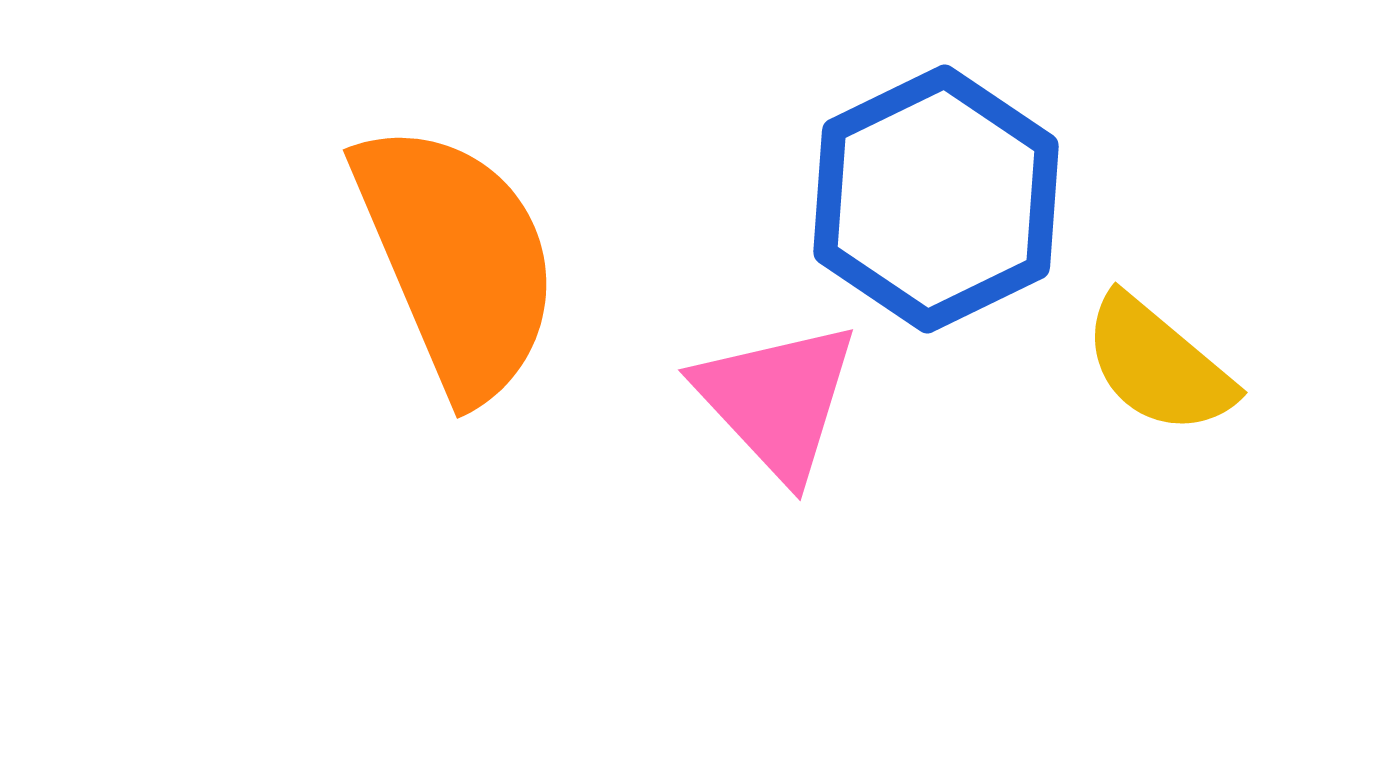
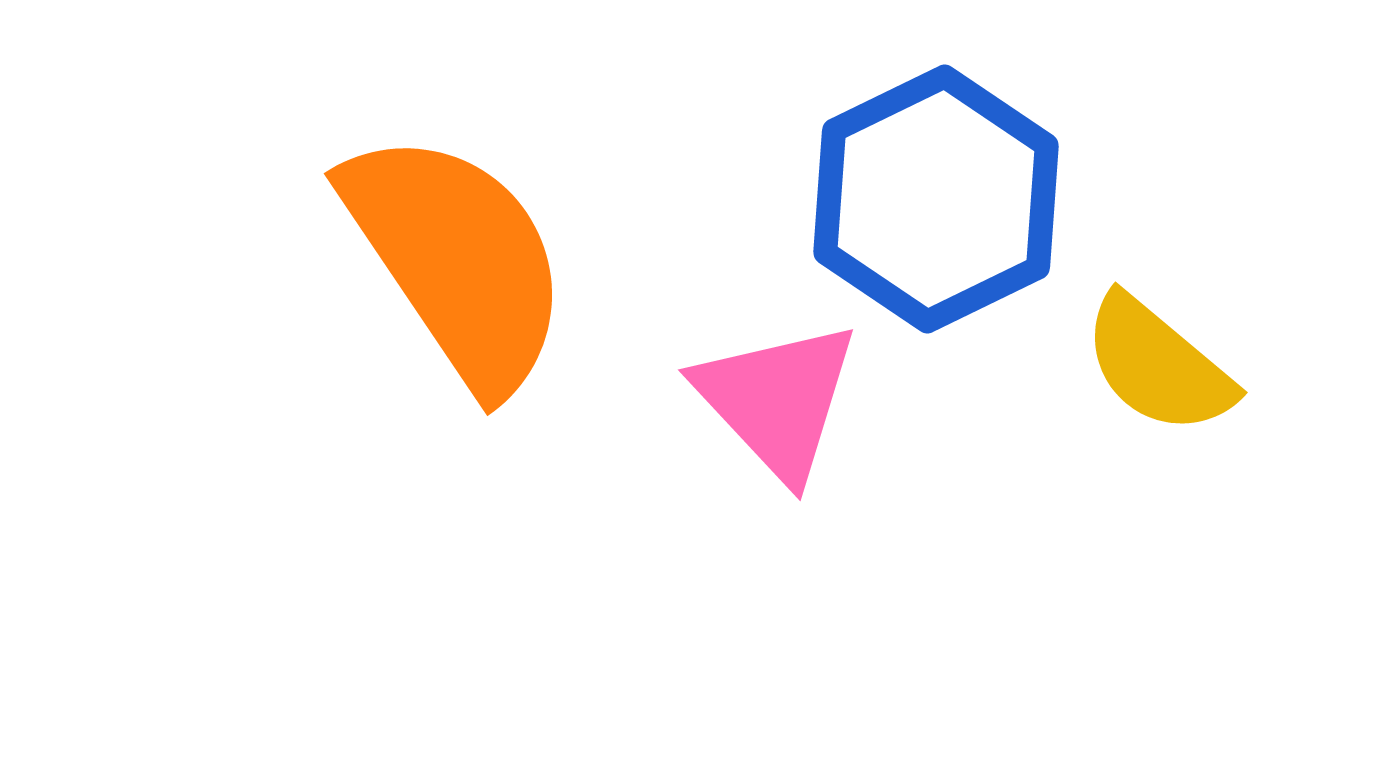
orange semicircle: rotated 11 degrees counterclockwise
